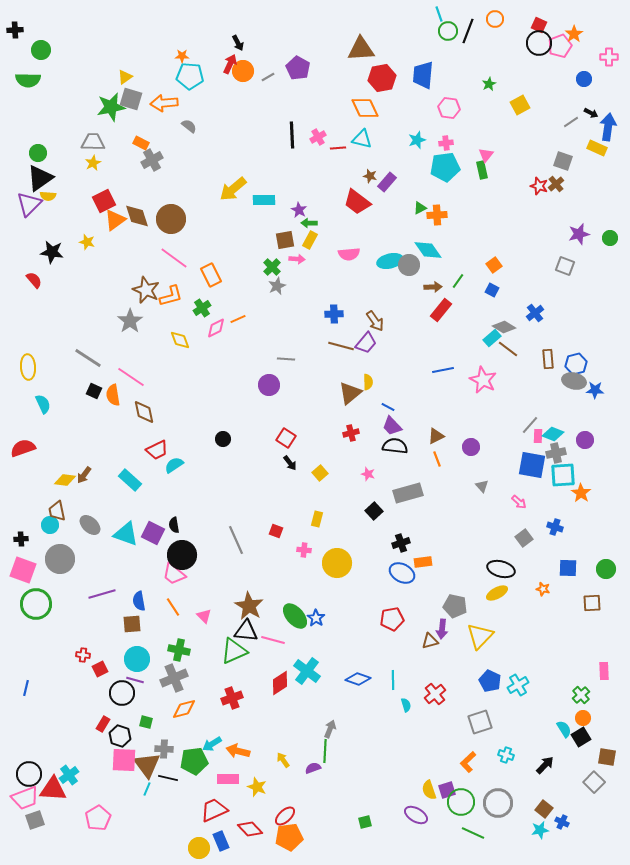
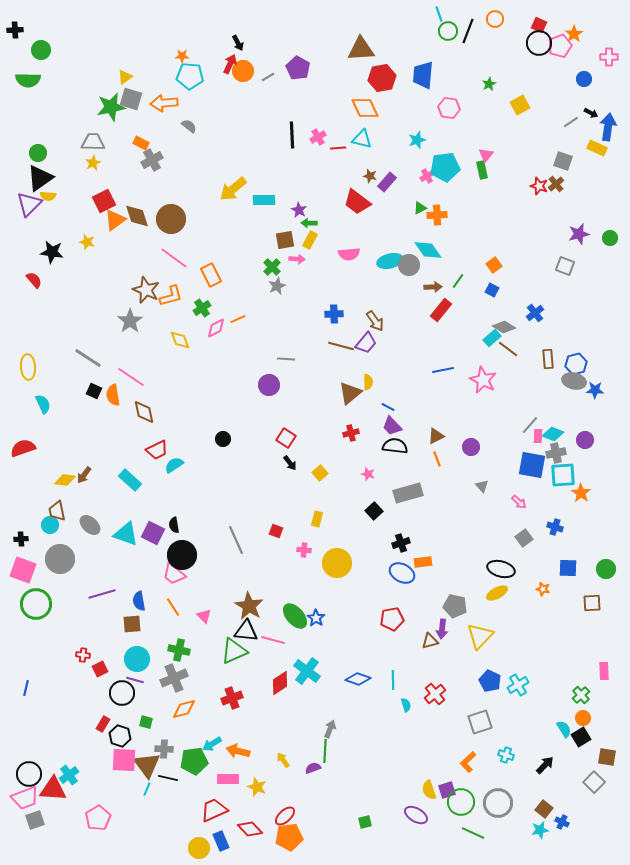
pink cross at (446, 143): moved 19 px left, 33 px down; rotated 24 degrees counterclockwise
